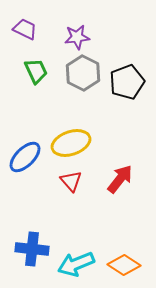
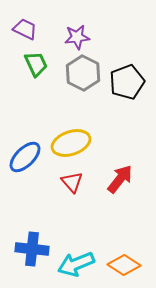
green trapezoid: moved 7 px up
red triangle: moved 1 px right, 1 px down
